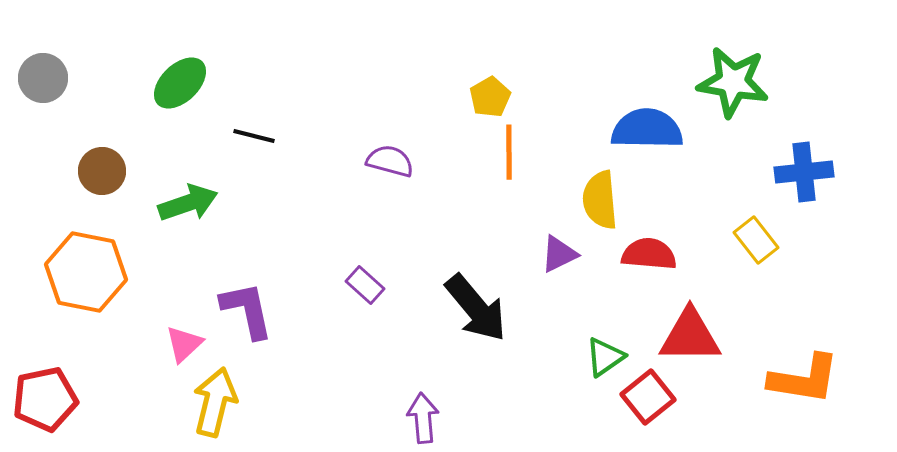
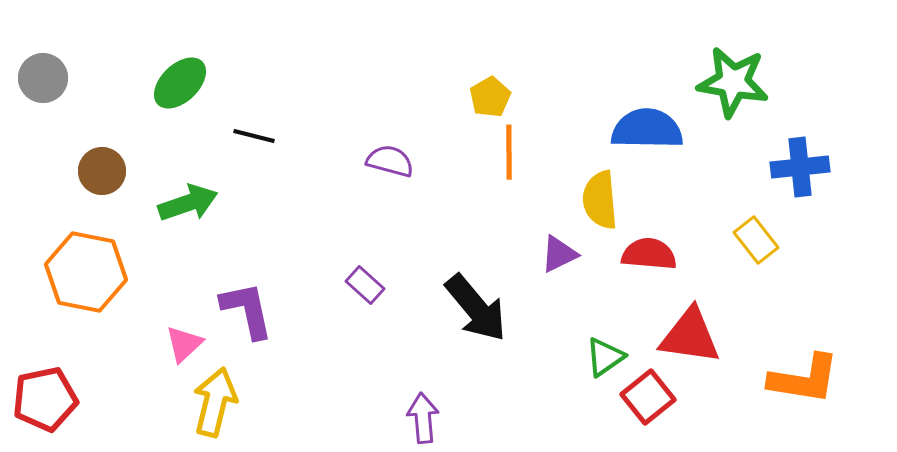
blue cross: moved 4 px left, 5 px up
red triangle: rotated 8 degrees clockwise
